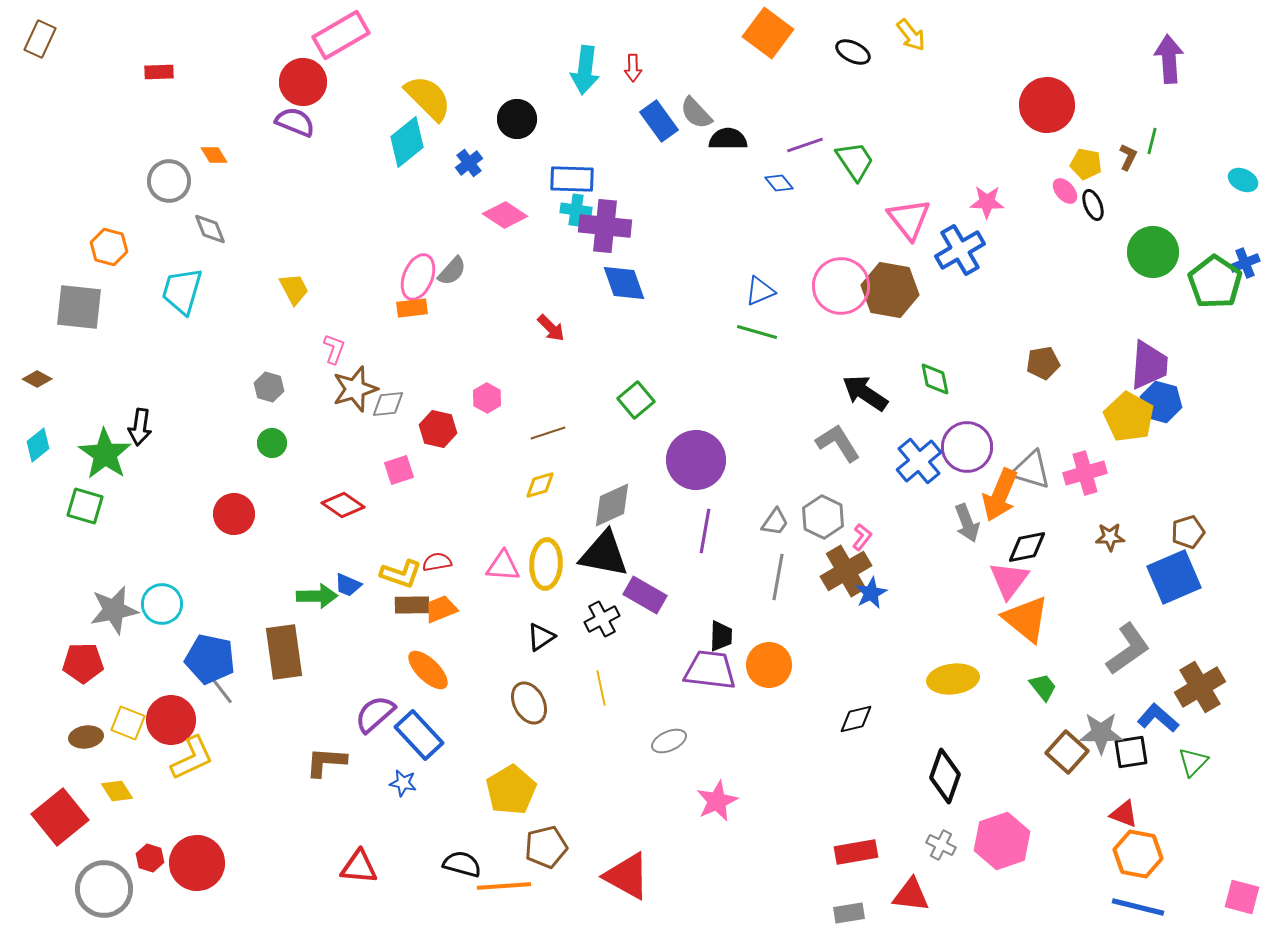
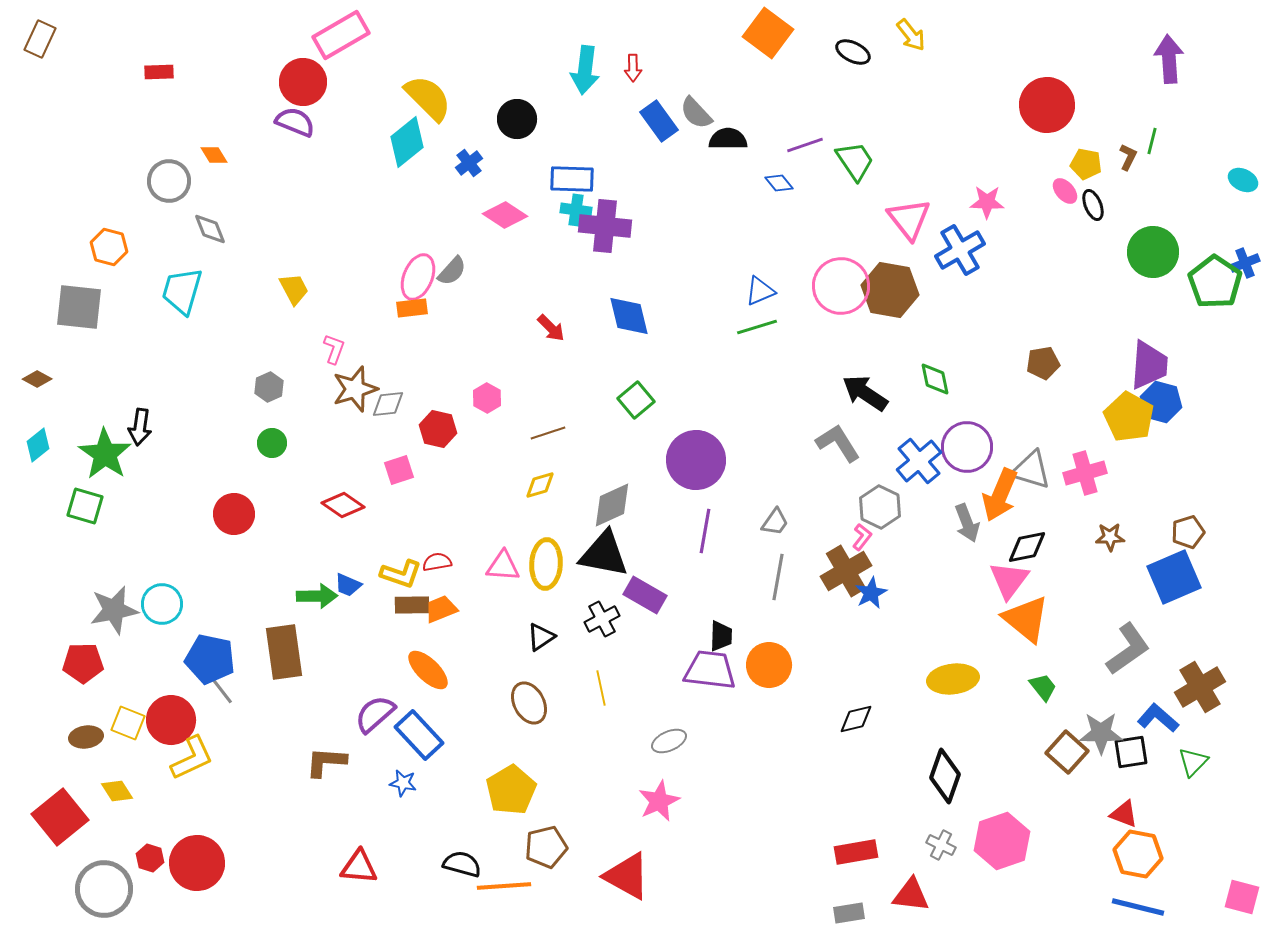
blue diamond at (624, 283): moved 5 px right, 33 px down; rotated 6 degrees clockwise
green line at (757, 332): moved 5 px up; rotated 33 degrees counterclockwise
gray hexagon at (269, 387): rotated 20 degrees clockwise
gray hexagon at (823, 517): moved 57 px right, 10 px up
pink star at (717, 801): moved 58 px left
